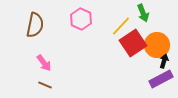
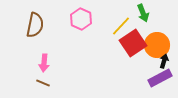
pink arrow: rotated 42 degrees clockwise
purple rectangle: moved 1 px left, 1 px up
brown line: moved 2 px left, 2 px up
